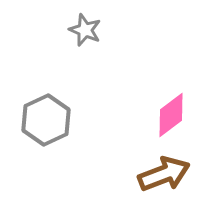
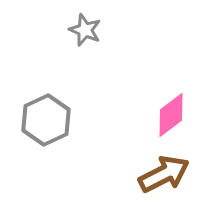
brown arrow: rotated 6 degrees counterclockwise
